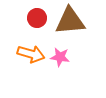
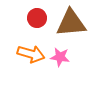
brown triangle: moved 1 px right, 2 px down
